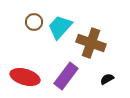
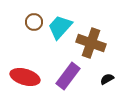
purple rectangle: moved 2 px right
